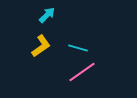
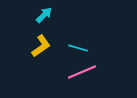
cyan arrow: moved 3 px left
pink line: rotated 12 degrees clockwise
